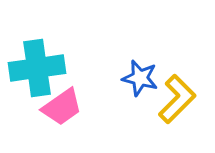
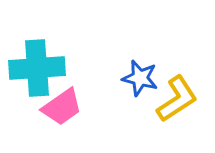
cyan cross: rotated 4 degrees clockwise
yellow L-shape: rotated 12 degrees clockwise
